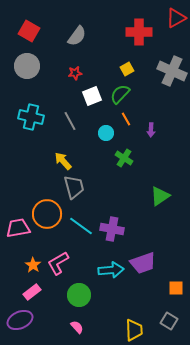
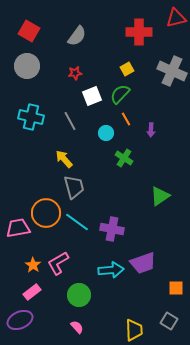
red triangle: rotated 15 degrees clockwise
yellow arrow: moved 1 px right, 2 px up
orange circle: moved 1 px left, 1 px up
cyan line: moved 4 px left, 4 px up
